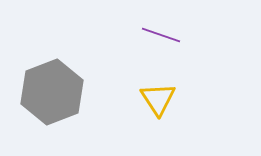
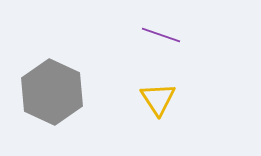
gray hexagon: rotated 14 degrees counterclockwise
